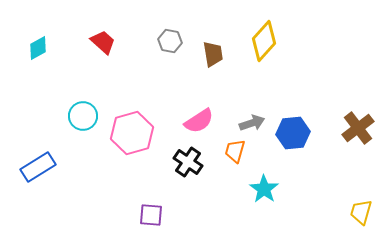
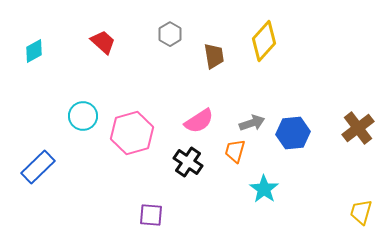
gray hexagon: moved 7 px up; rotated 20 degrees clockwise
cyan diamond: moved 4 px left, 3 px down
brown trapezoid: moved 1 px right, 2 px down
blue rectangle: rotated 12 degrees counterclockwise
